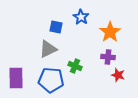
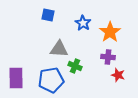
blue star: moved 2 px right, 6 px down
blue square: moved 8 px left, 12 px up
gray triangle: moved 11 px right; rotated 30 degrees clockwise
blue pentagon: rotated 15 degrees counterclockwise
